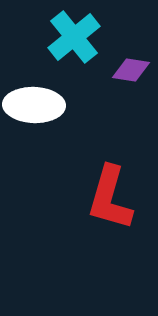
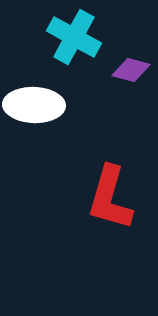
cyan cross: rotated 22 degrees counterclockwise
purple diamond: rotated 6 degrees clockwise
